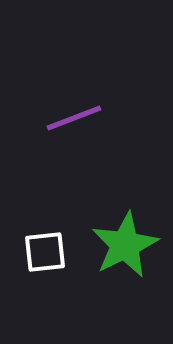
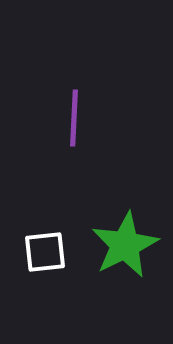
purple line: rotated 66 degrees counterclockwise
